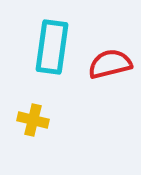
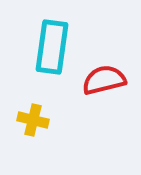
red semicircle: moved 6 px left, 16 px down
